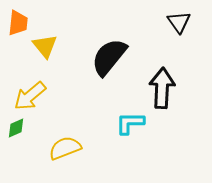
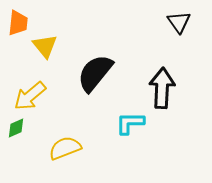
black semicircle: moved 14 px left, 16 px down
